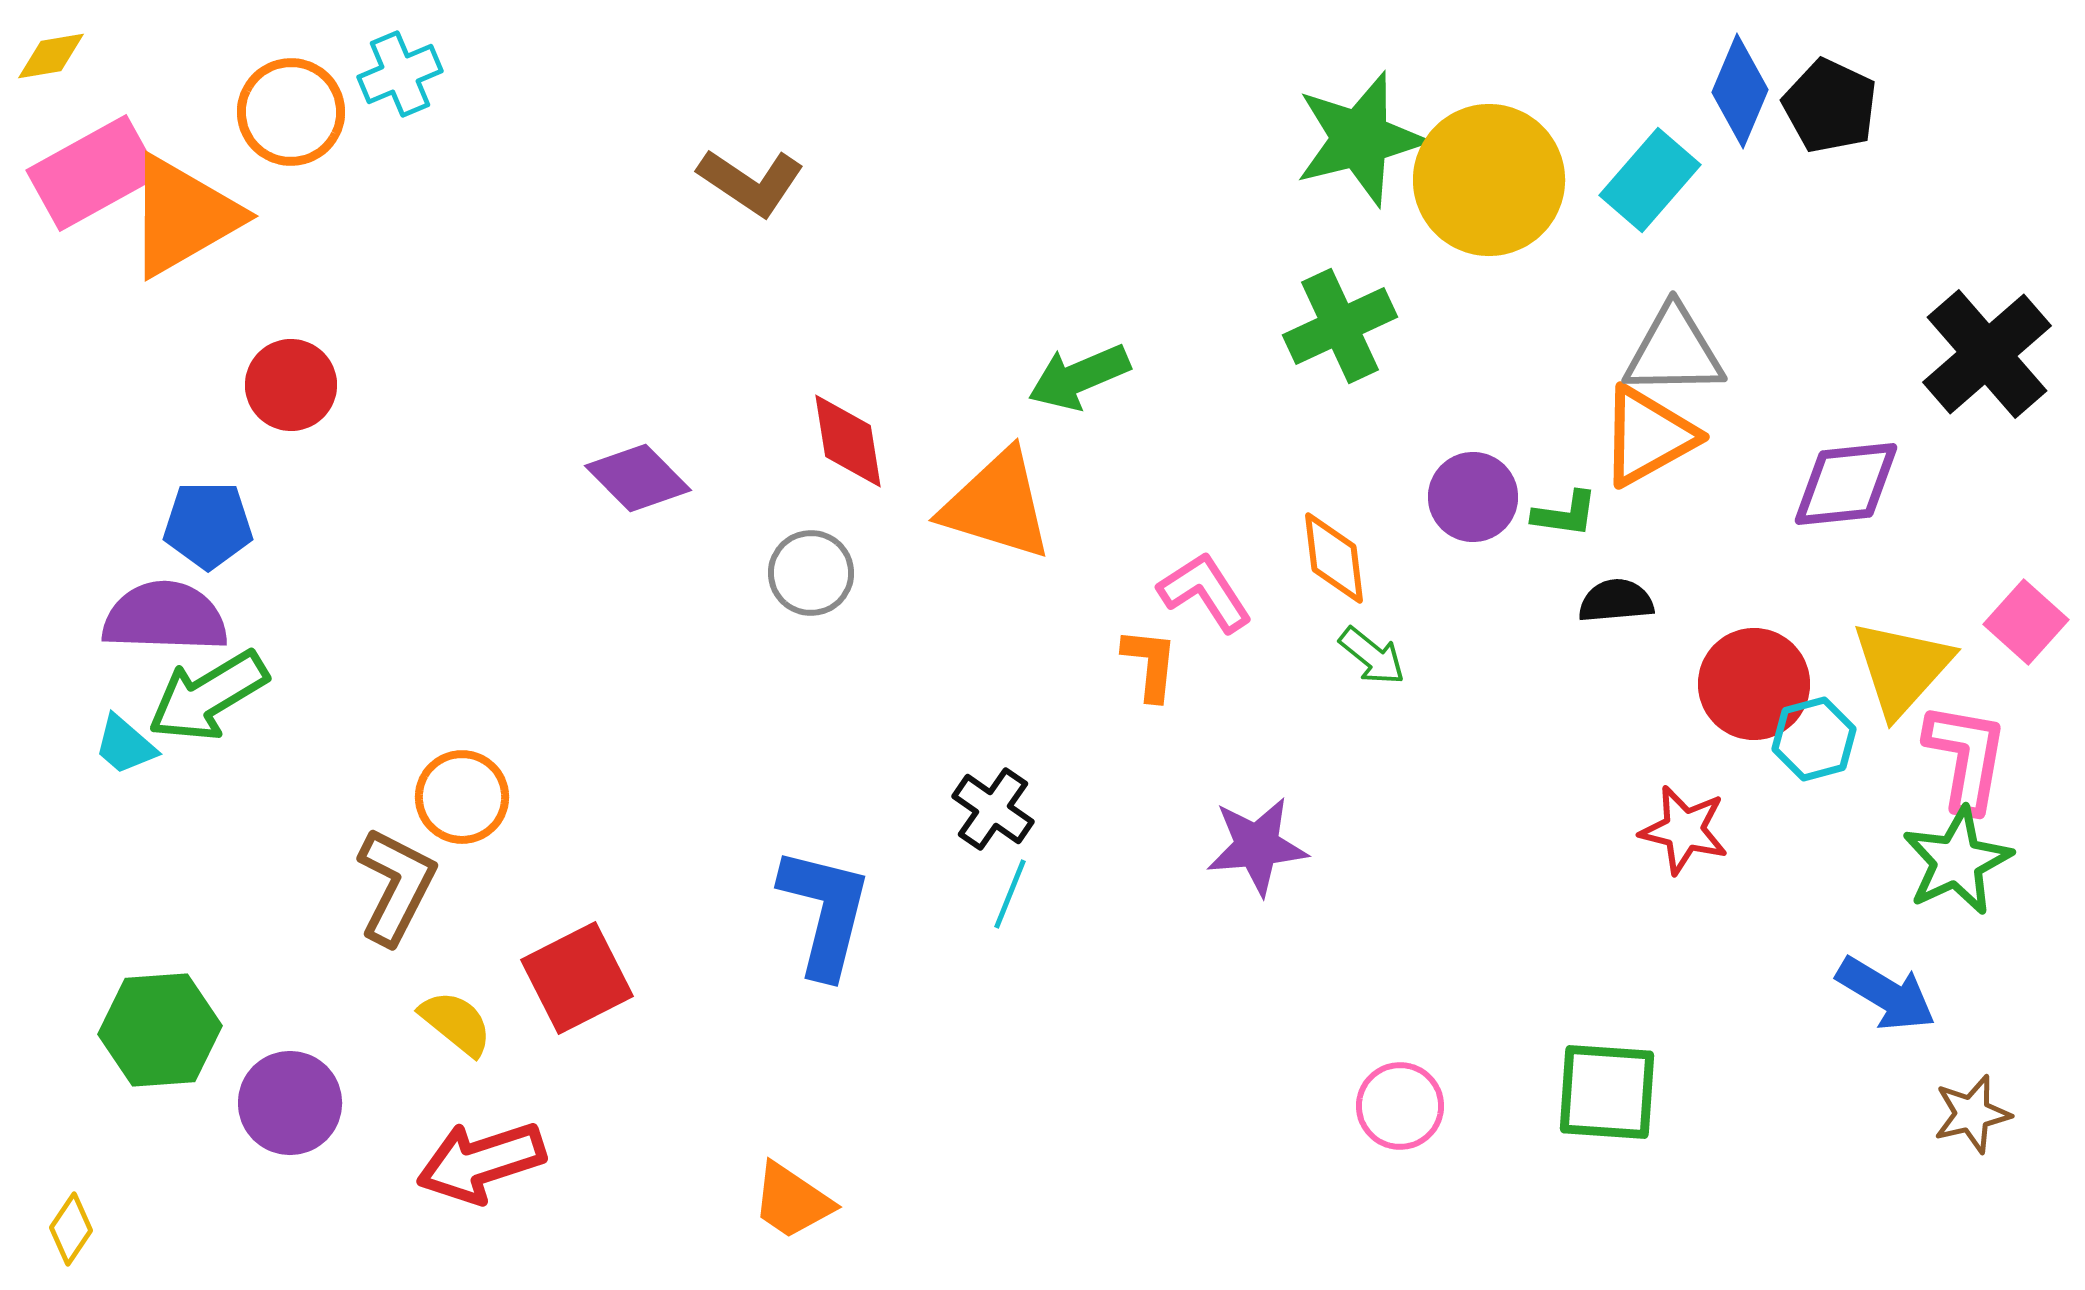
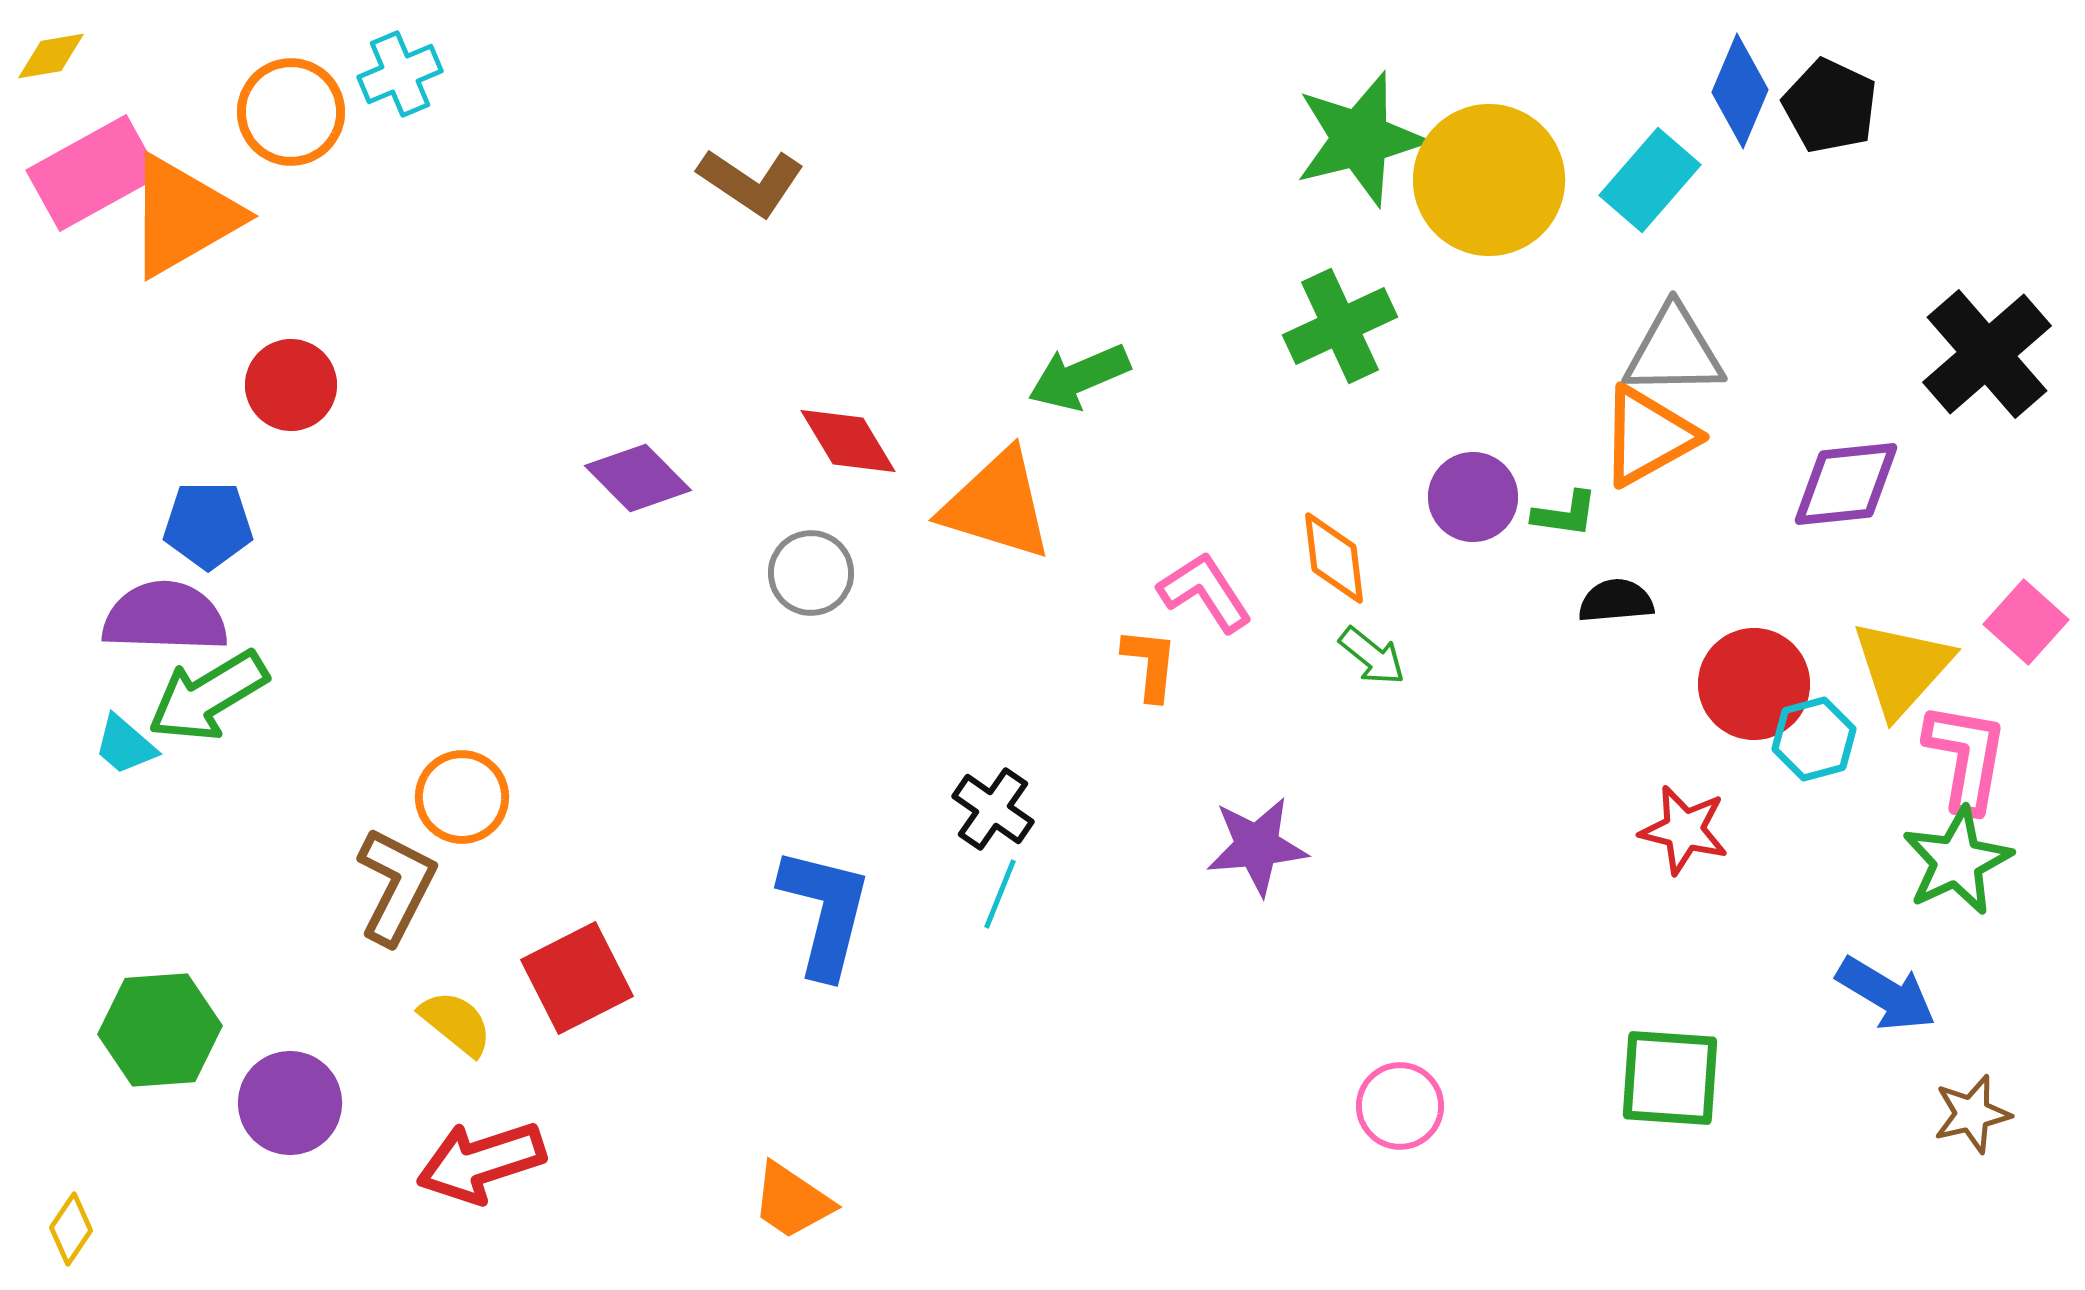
red diamond at (848, 441): rotated 22 degrees counterclockwise
cyan line at (1010, 894): moved 10 px left
green square at (1607, 1092): moved 63 px right, 14 px up
